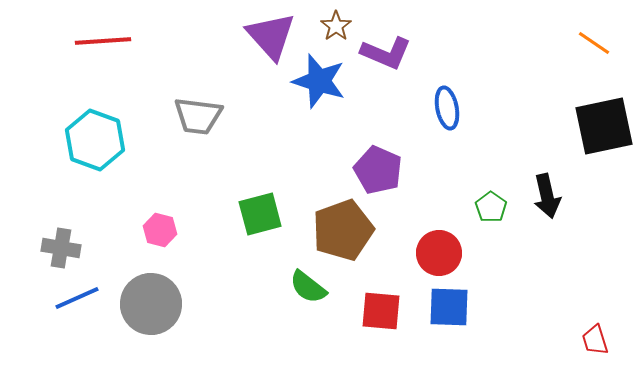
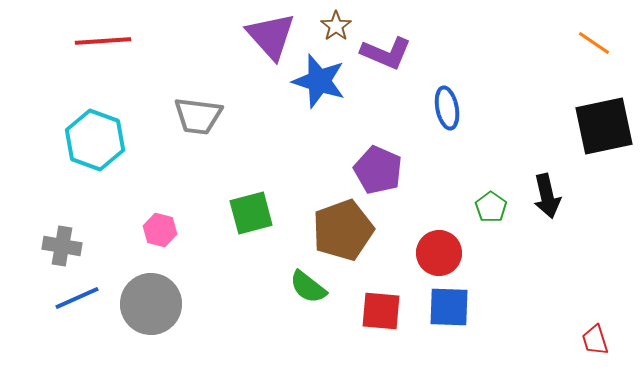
green square: moved 9 px left, 1 px up
gray cross: moved 1 px right, 2 px up
